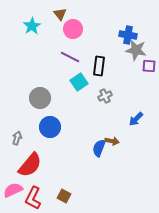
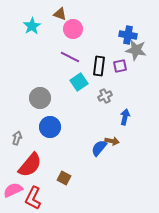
brown triangle: rotated 32 degrees counterclockwise
purple square: moved 29 px left; rotated 16 degrees counterclockwise
blue arrow: moved 11 px left, 2 px up; rotated 147 degrees clockwise
blue semicircle: rotated 18 degrees clockwise
brown square: moved 18 px up
